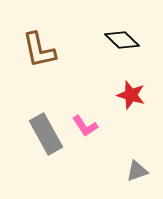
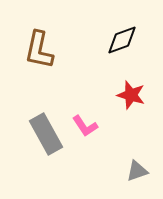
black diamond: rotated 64 degrees counterclockwise
brown L-shape: rotated 24 degrees clockwise
